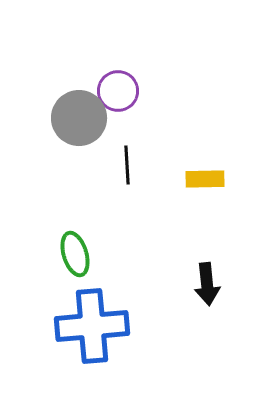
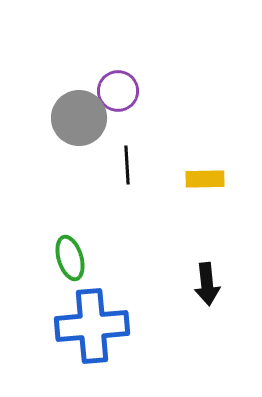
green ellipse: moved 5 px left, 4 px down
